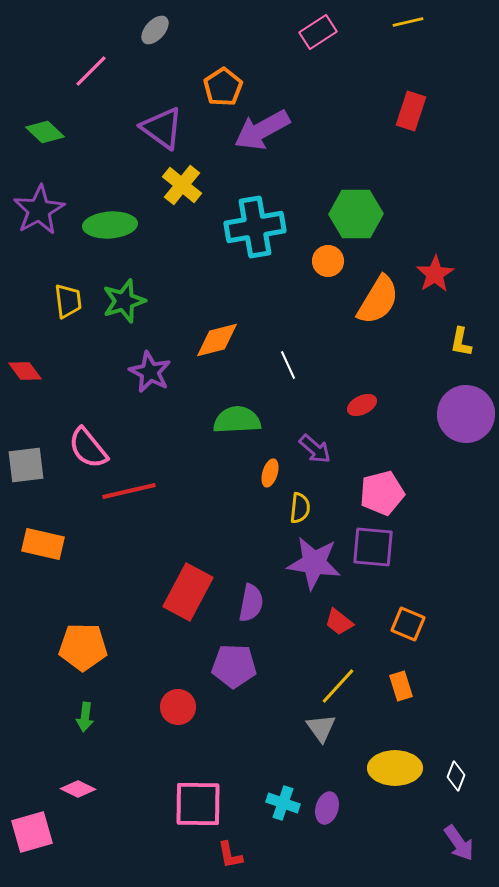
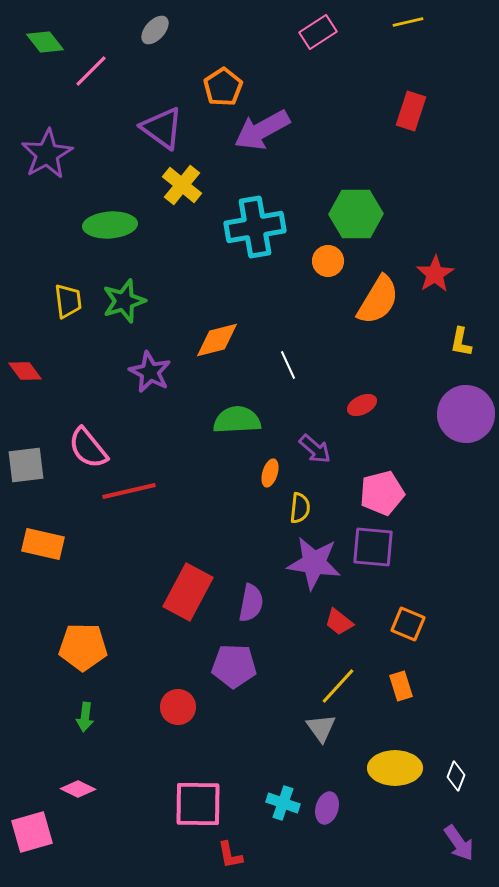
green diamond at (45, 132): moved 90 px up; rotated 9 degrees clockwise
purple star at (39, 210): moved 8 px right, 56 px up
